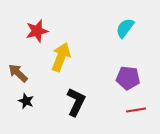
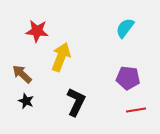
red star: rotated 20 degrees clockwise
brown arrow: moved 4 px right, 1 px down
